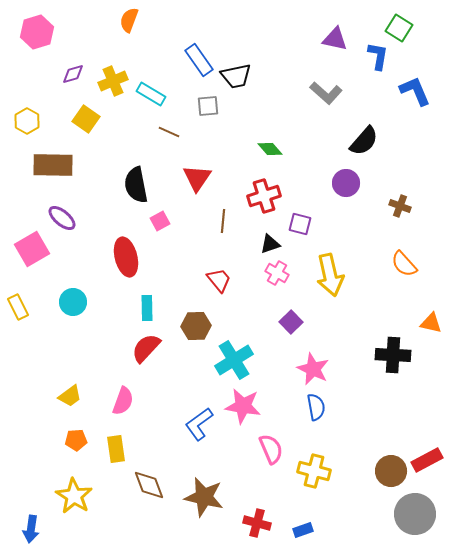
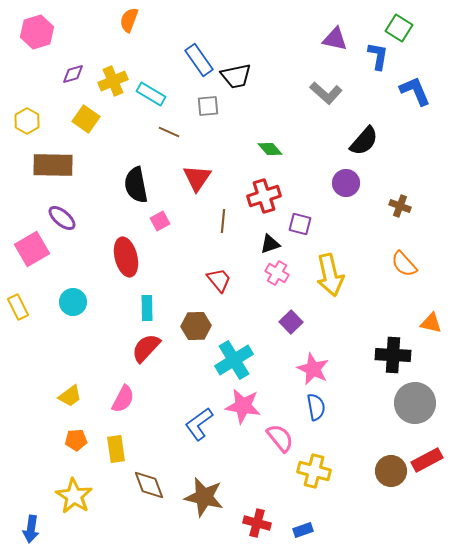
pink semicircle at (123, 401): moved 2 px up; rotated 8 degrees clockwise
pink semicircle at (271, 449): moved 9 px right, 11 px up; rotated 16 degrees counterclockwise
gray circle at (415, 514): moved 111 px up
